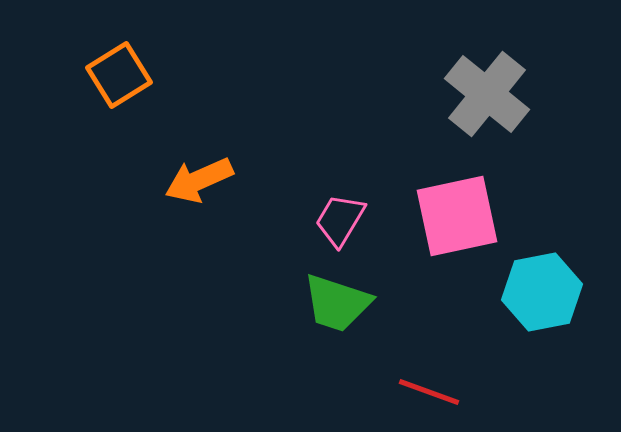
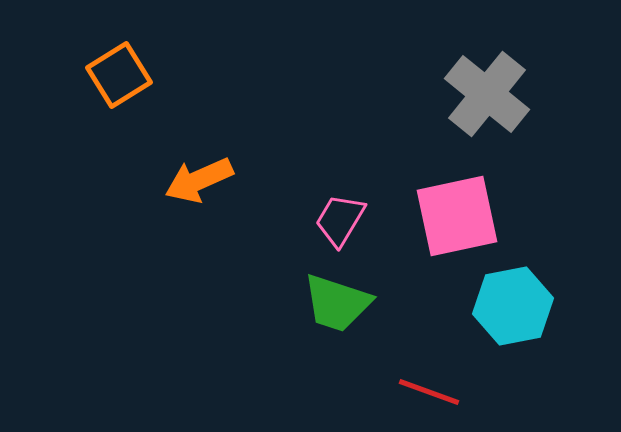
cyan hexagon: moved 29 px left, 14 px down
